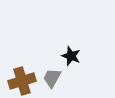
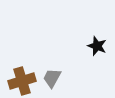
black star: moved 26 px right, 10 px up
